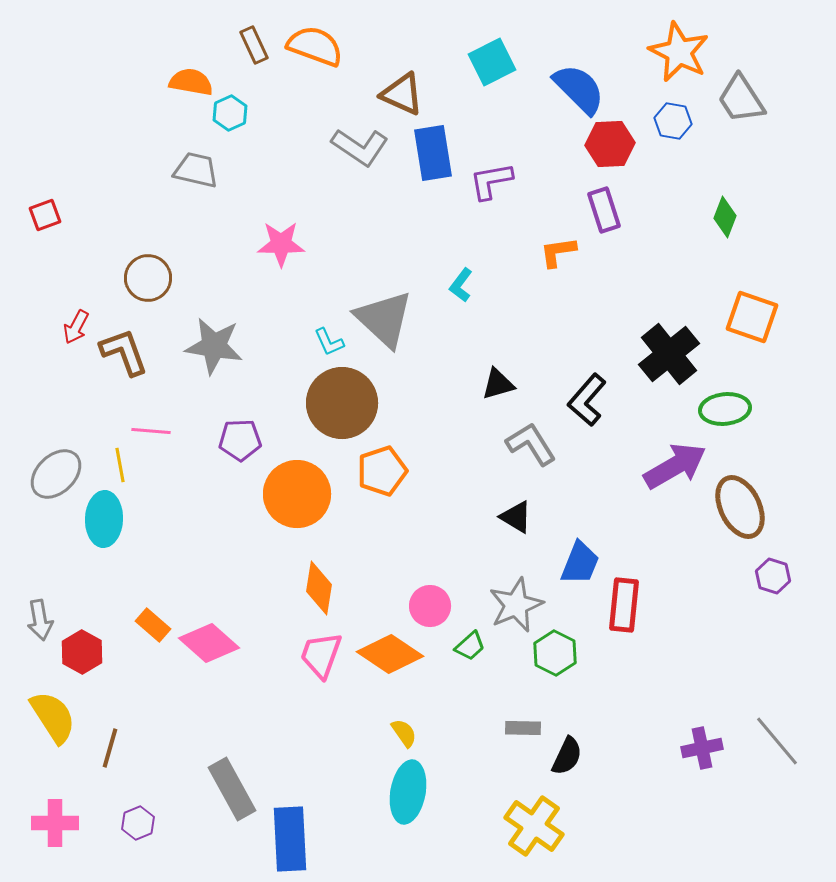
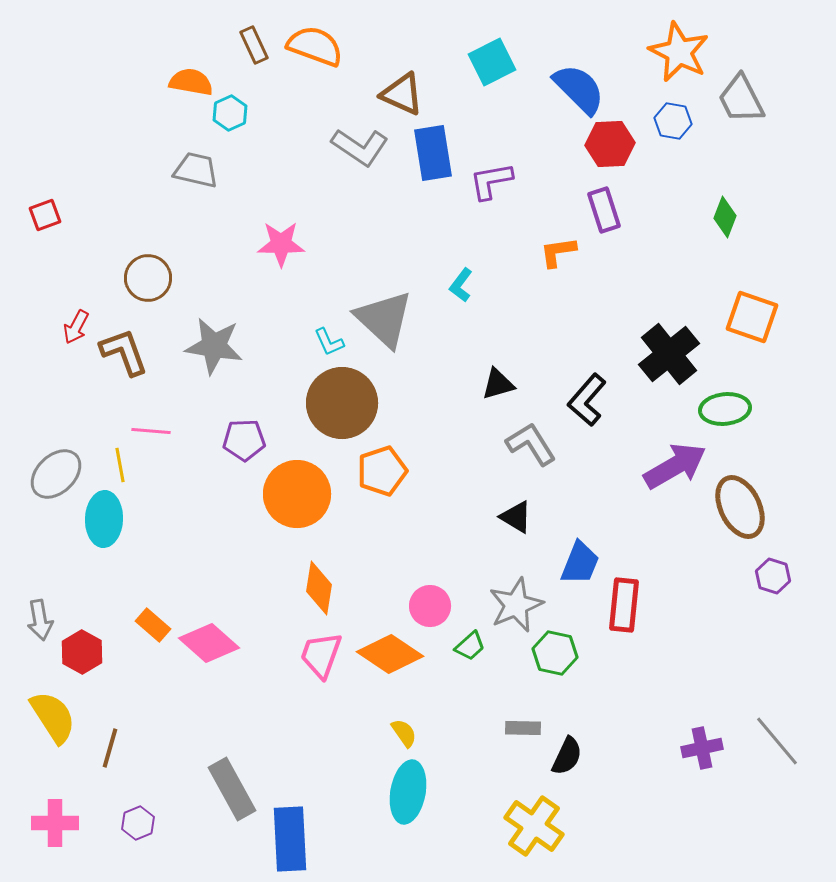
gray trapezoid at (741, 99): rotated 6 degrees clockwise
purple pentagon at (240, 440): moved 4 px right
green hexagon at (555, 653): rotated 15 degrees counterclockwise
